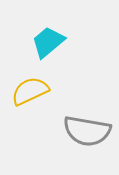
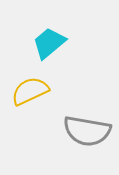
cyan trapezoid: moved 1 px right, 1 px down
